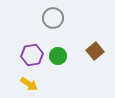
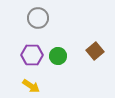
gray circle: moved 15 px left
purple hexagon: rotated 10 degrees clockwise
yellow arrow: moved 2 px right, 2 px down
